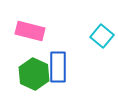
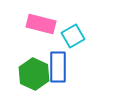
pink rectangle: moved 11 px right, 7 px up
cyan square: moved 29 px left; rotated 20 degrees clockwise
